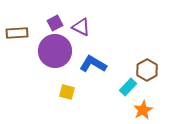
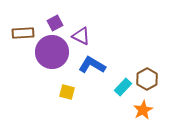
purple triangle: moved 9 px down
brown rectangle: moved 6 px right
purple circle: moved 3 px left, 1 px down
blue L-shape: moved 1 px left, 1 px down
brown hexagon: moved 9 px down
cyan rectangle: moved 5 px left
